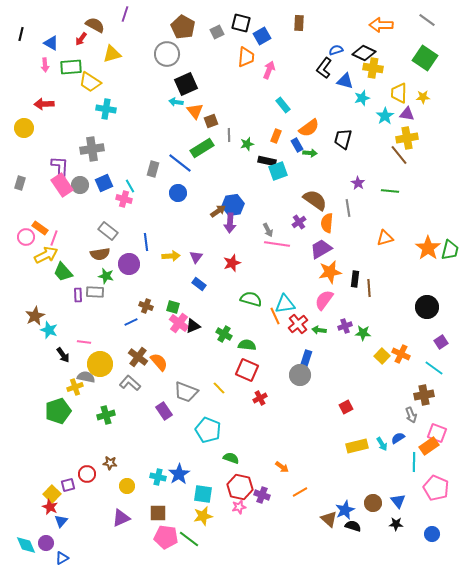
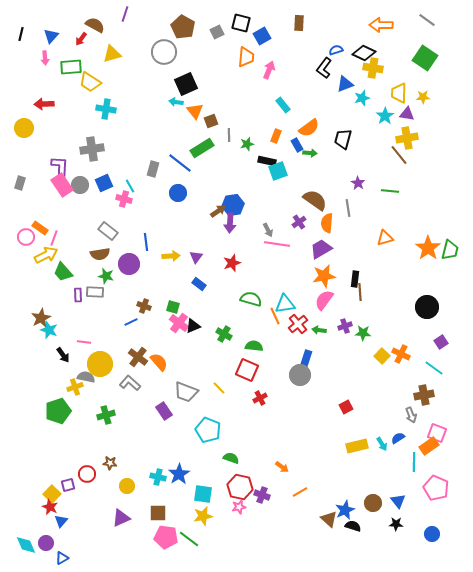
blue triangle at (51, 43): moved 7 px up; rotated 42 degrees clockwise
gray circle at (167, 54): moved 3 px left, 2 px up
pink arrow at (45, 65): moved 7 px up
blue triangle at (345, 81): moved 3 px down; rotated 36 degrees counterclockwise
orange star at (330, 272): moved 6 px left, 4 px down
brown line at (369, 288): moved 9 px left, 4 px down
brown cross at (146, 306): moved 2 px left
brown star at (35, 316): moved 6 px right, 2 px down
green semicircle at (247, 345): moved 7 px right, 1 px down
